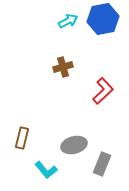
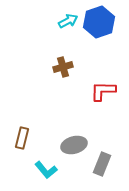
blue hexagon: moved 4 px left, 3 px down; rotated 8 degrees counterclockwise
red L-shape: rotated 136 degrees counterclockwise
